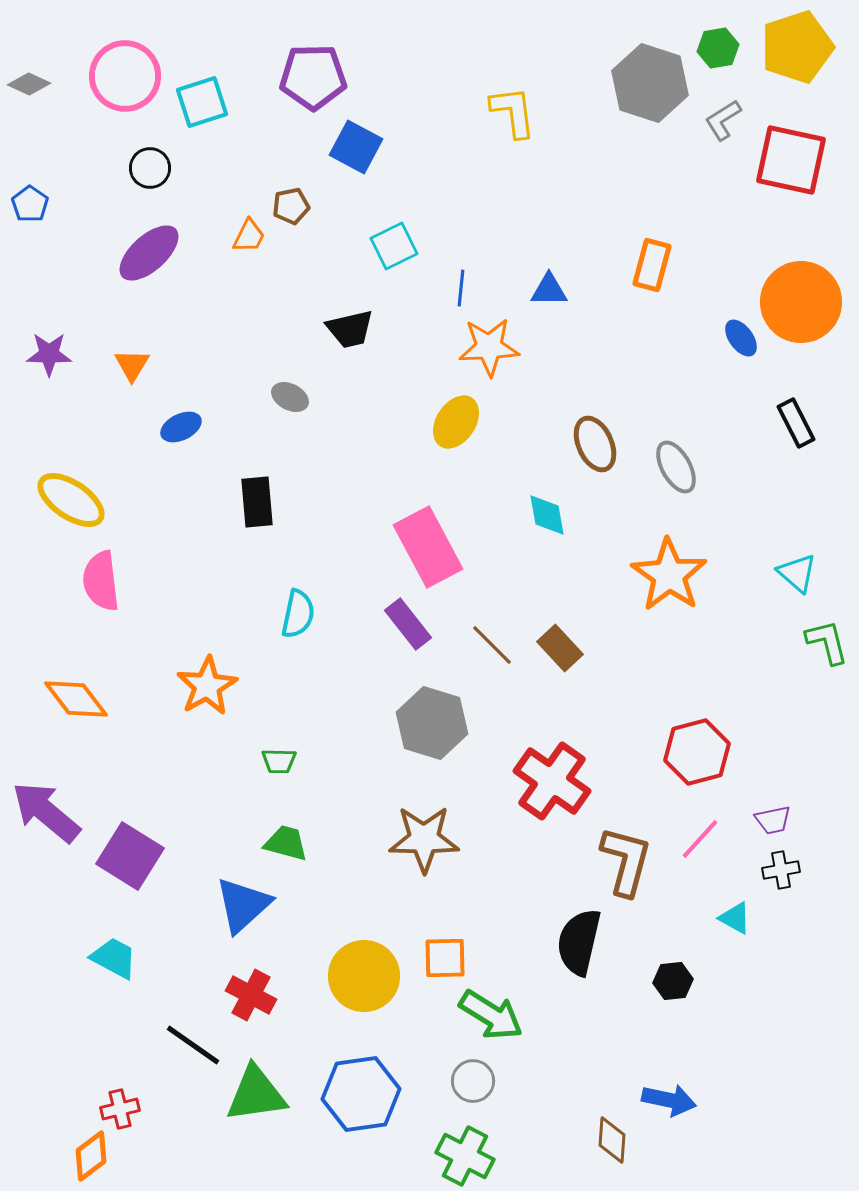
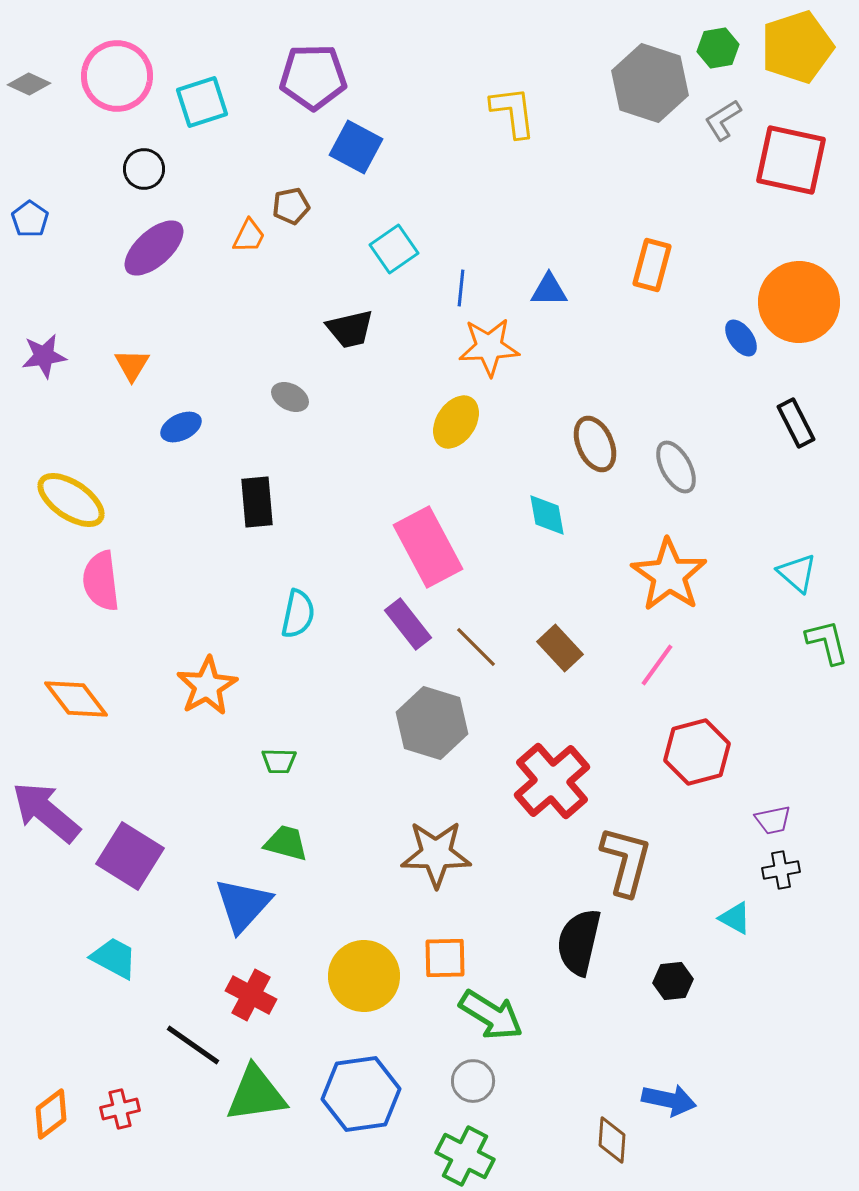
pink circle at (125, 76): moved 8 px left
black circle at (150, 168): moved 6 px left, 1 px down
blue pentagon at (30, 204): moved 15 px down
cyan square at (394, 246): moved 3 px down; rotated 9 degrees counterclockwise
purple ellipse at (149, 253): moved 5 px right, 5 px up
orange circle at (801, 302): moved 2 px left
purple star at (49, 354): moved 5 px left, 2 px down; rotated 9 degrees counterclockwise
brown line at (492, 645): moved 16 px left, 2 px down
red cross at (552, 781): rotated 14 degrees clockwise
brown star at (424, 839): moved 12 px right, 15 px down
pink line at (700, 839): moved 43 px left, 174 px up; rotated 6 degrees counterclockwise
blue triangle at (243, 905): rotated 6 degrees counterclockwise
orange diamond at (91, 1156): moved 40 px left, 42 px up
